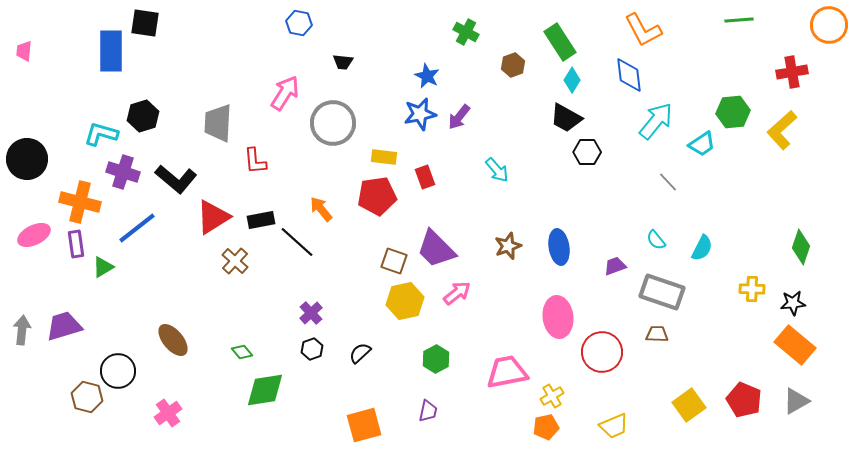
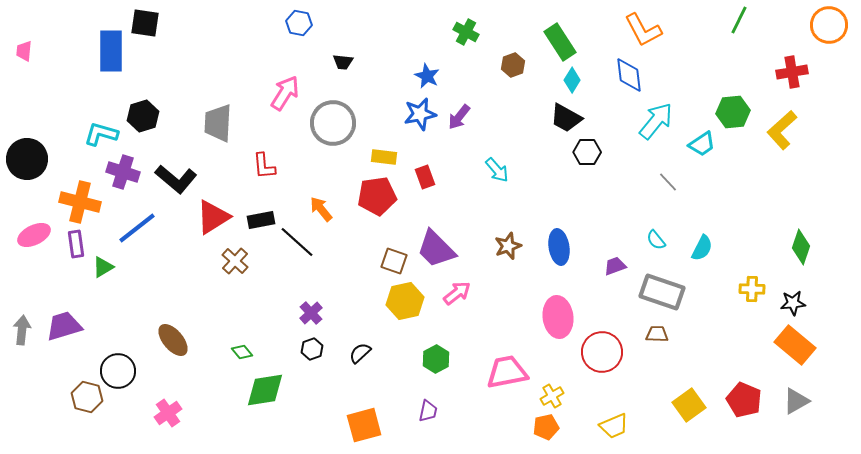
green line at (739, 20): rotated 60 degrees counterclockwise
red L-shape at (255, 161): moved 9 px right, 5 px down
